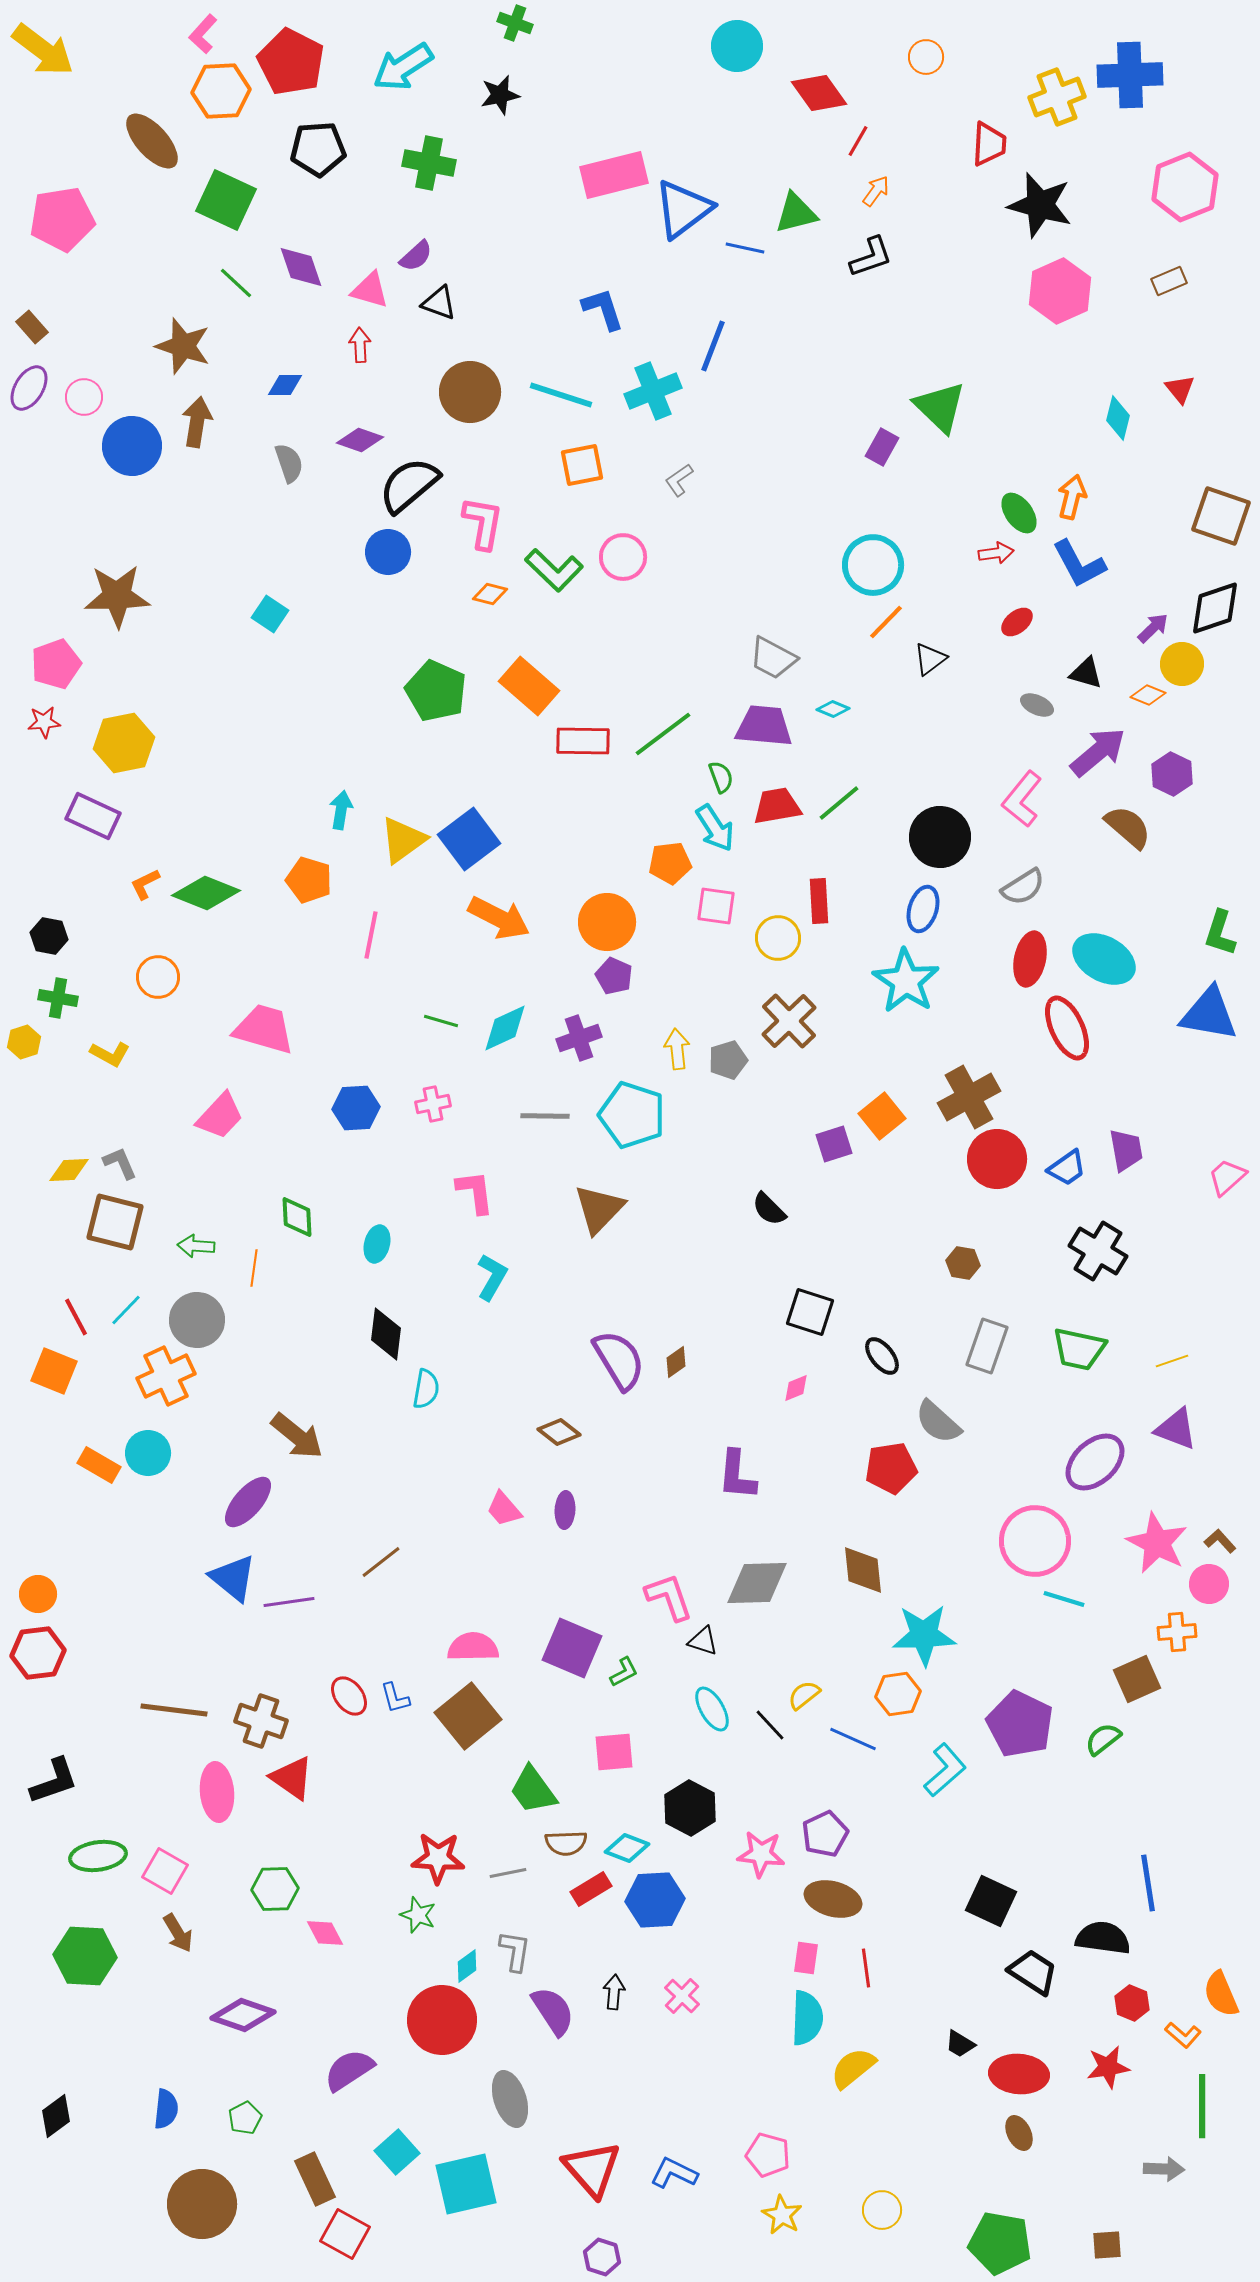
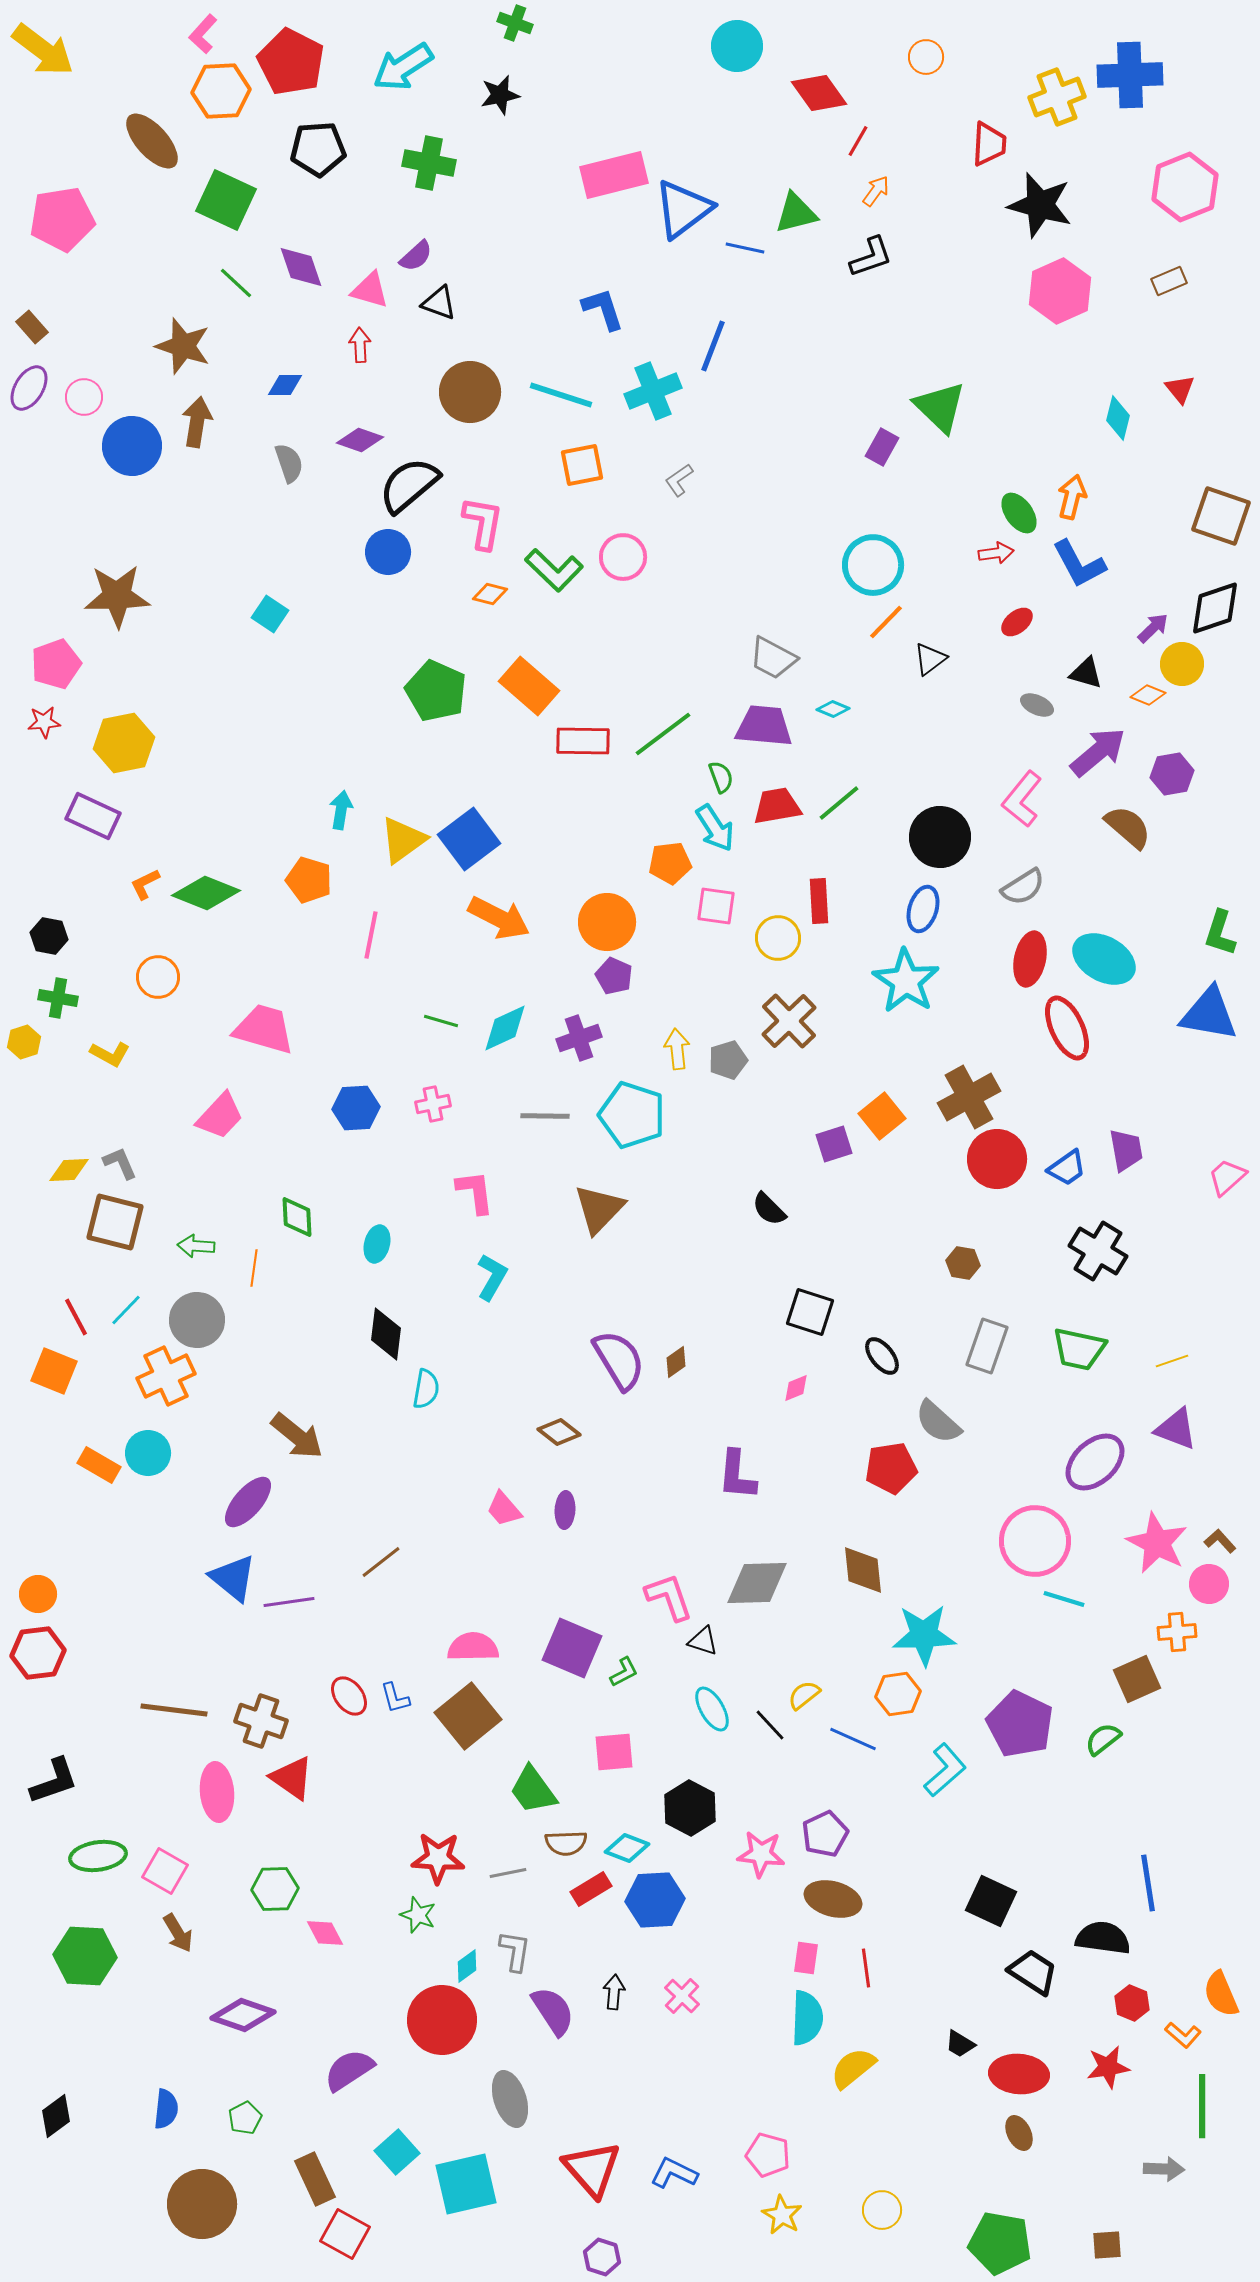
purple hexagon at (1172, 774): rotated 24 degrees clockwise
